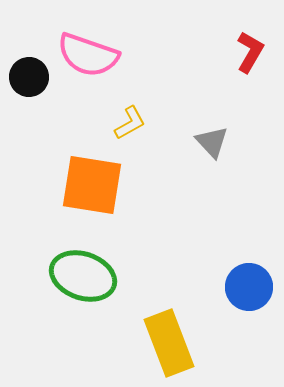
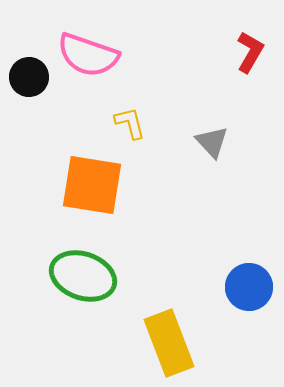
yellow L-shape: rotated 75 degrees counterclockwise
